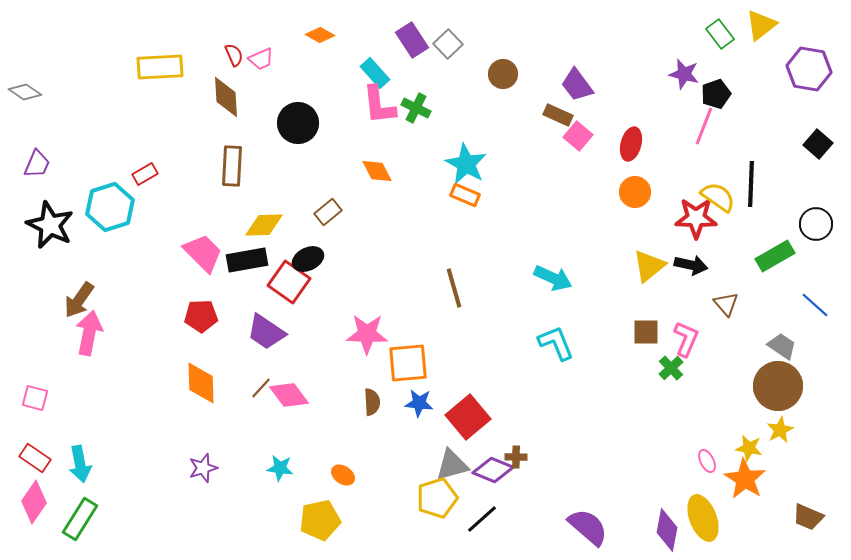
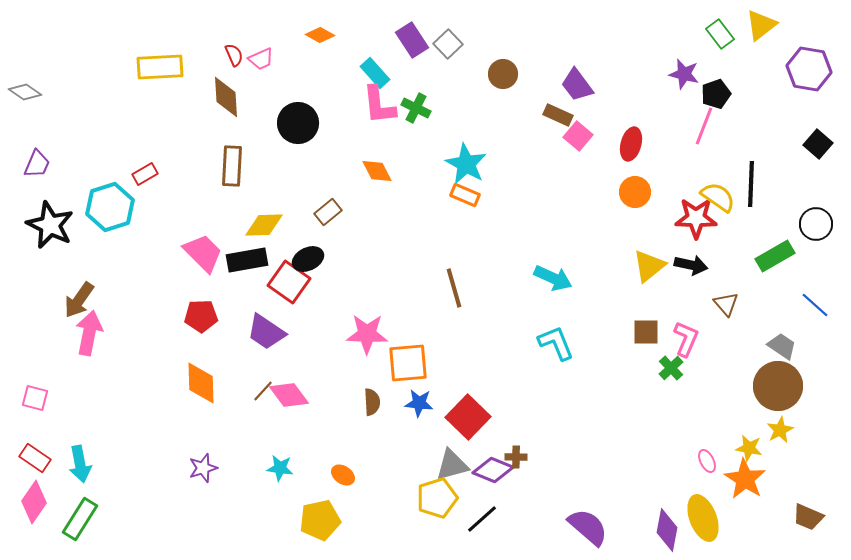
brown line at (261, 388): moved 2 px right, 3 px down
red square at (468, 417): rotated 6 degrees counterclockwise
